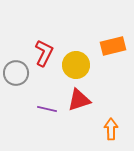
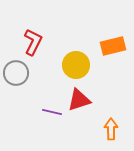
red L-shape: moved 11 px left, 11 px up
purple line: moved 5 px right, 3 px down
